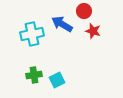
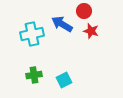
red star: moved 2 px left
cyan square: moved 7 px right
